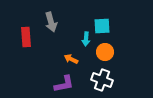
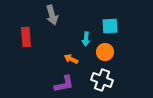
gray arrow: moved 1 px right, 7 px up
cyan square: moved 8 px right
